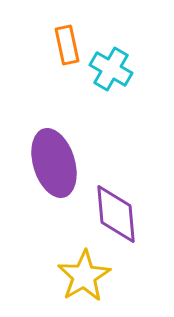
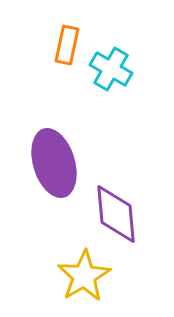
orange rectangle: rotated 24 degrees clockwise
